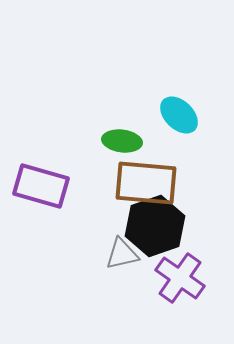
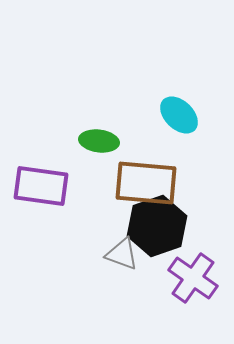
green ellipse: moved 23 px left
purple rectangle: rotated 8 degrees counterclockwise
black hexagon: moved 2 px right
gray triangle: rotated 33 degrees clockwise
purple cross: moved 13 px right
